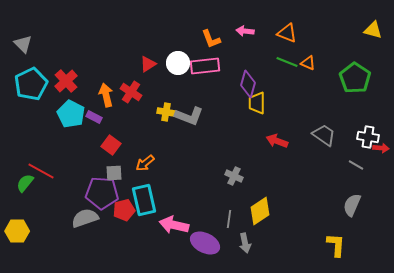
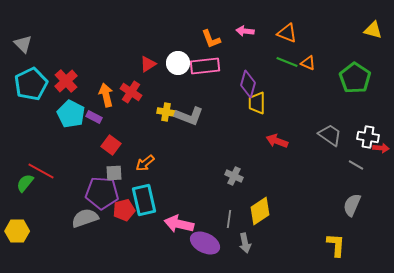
gray trapezoid at (324, 135): moved 6 px right
pink arrow at (174, 225): moved 5 px right, 1 px up
